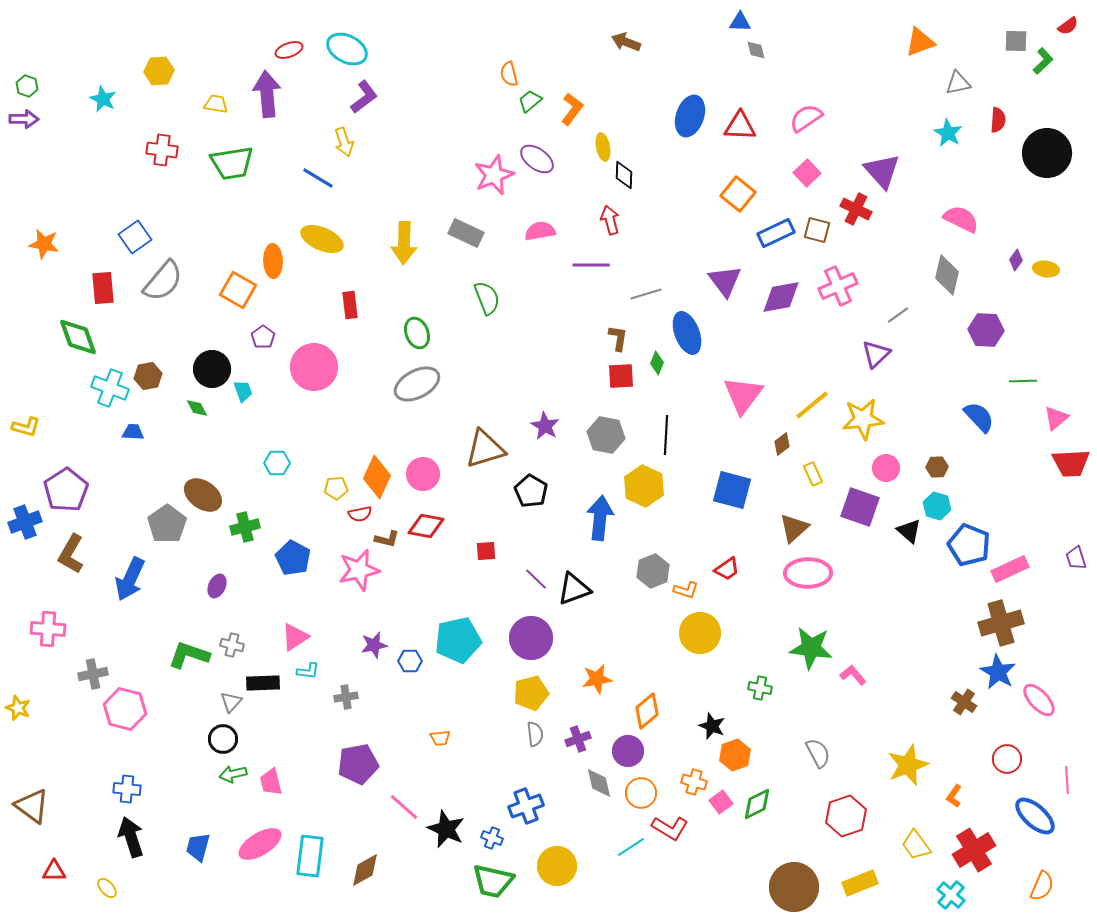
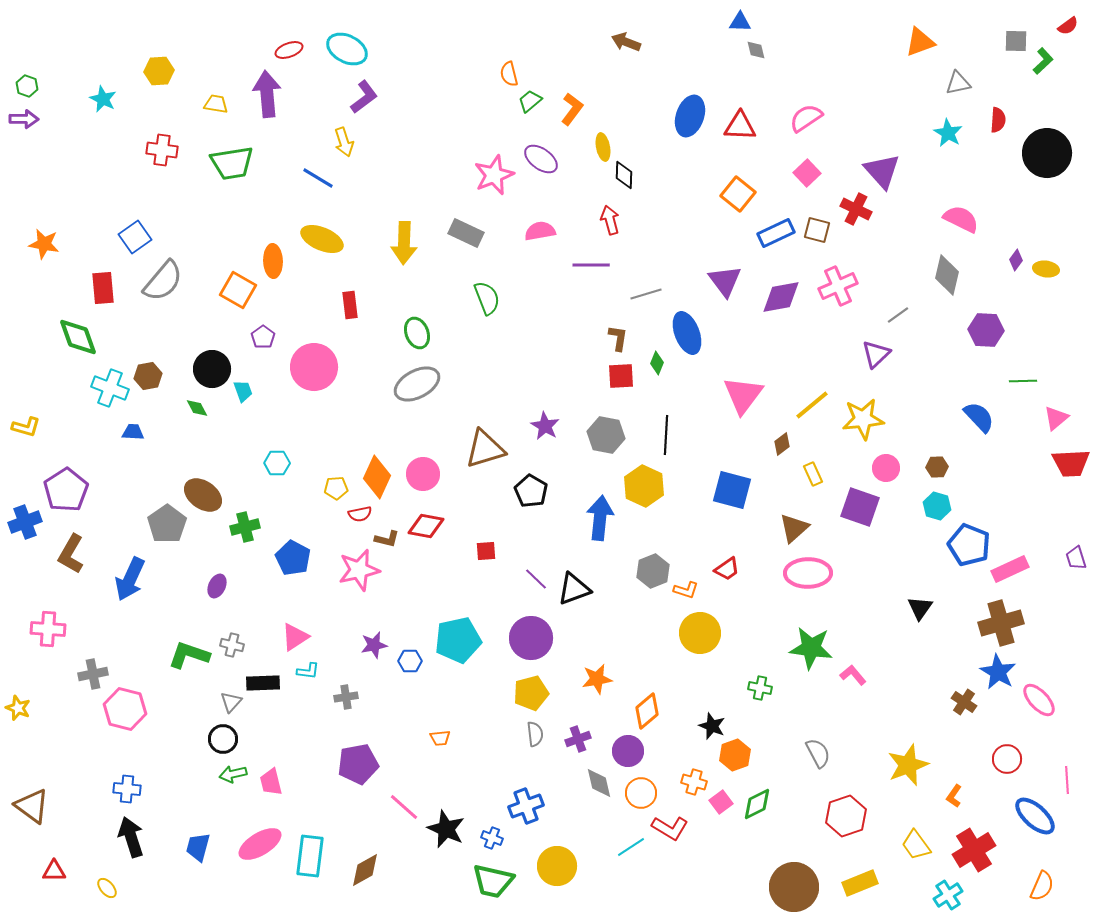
purple ellipse at (537, 159): moved 4 px right
black triangle at (909, 531): moved 11 px right, 77 px down; rotated 24 degrees clockwise
cyan cross at (951, 895): moved 3 px left; rotated 16 degrees clockwise
